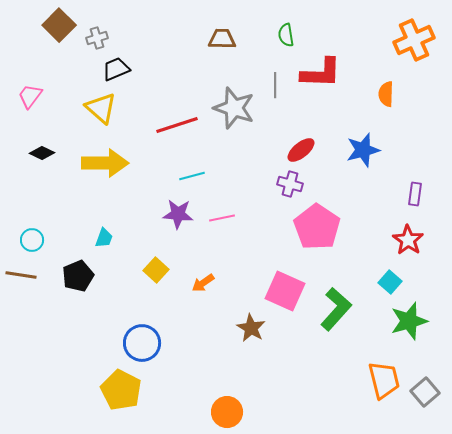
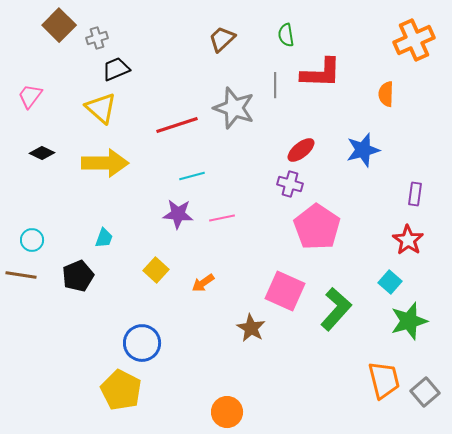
brown trapezoid: rotated 44 degrees counterclockwise
